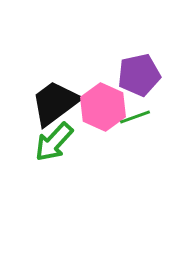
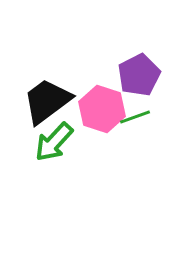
purple pentagon: rotated 15 degrees counterclockwise
black trapezoid: moved 8 px left, 2 px up
pink hexagon: moved 1 px left, 2 px down; rotated 6 degrees counterclockwise
